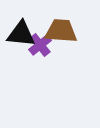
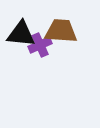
purple cross: rotated 15 degrees clockwise
